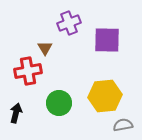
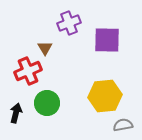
red cross: rotated 12 degrees counterclockwise
green circle: moved 12 px left
